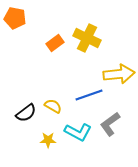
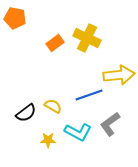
yellow arrow: moved 1 px down
